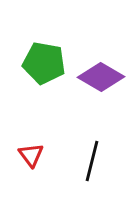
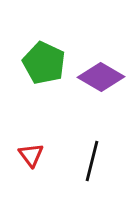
green pentagon: rotated 15 degrees clockwise
